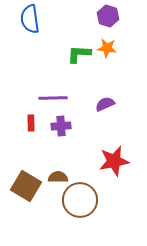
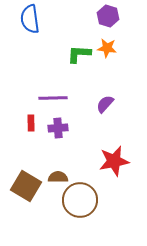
purple semicircle: rotated 24 degrees counterclockwise
purple cross: moved 3 px left, 2 px down
